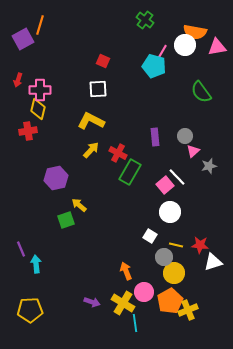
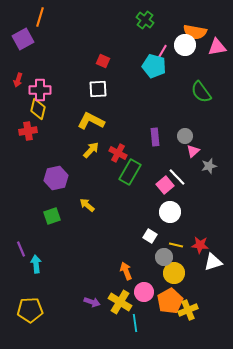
orange line at (40, 25): moved 8 px up
yellow arrow at (79, 205): moved 8 px right
green square at (66, 220): moved 14 px left, 4 px up
yellow cross at (123, 303): moved 3 px left, 1 px up
